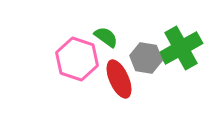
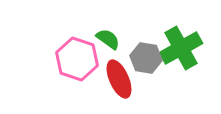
green semicircle: moved 2 px right, 2 px down
